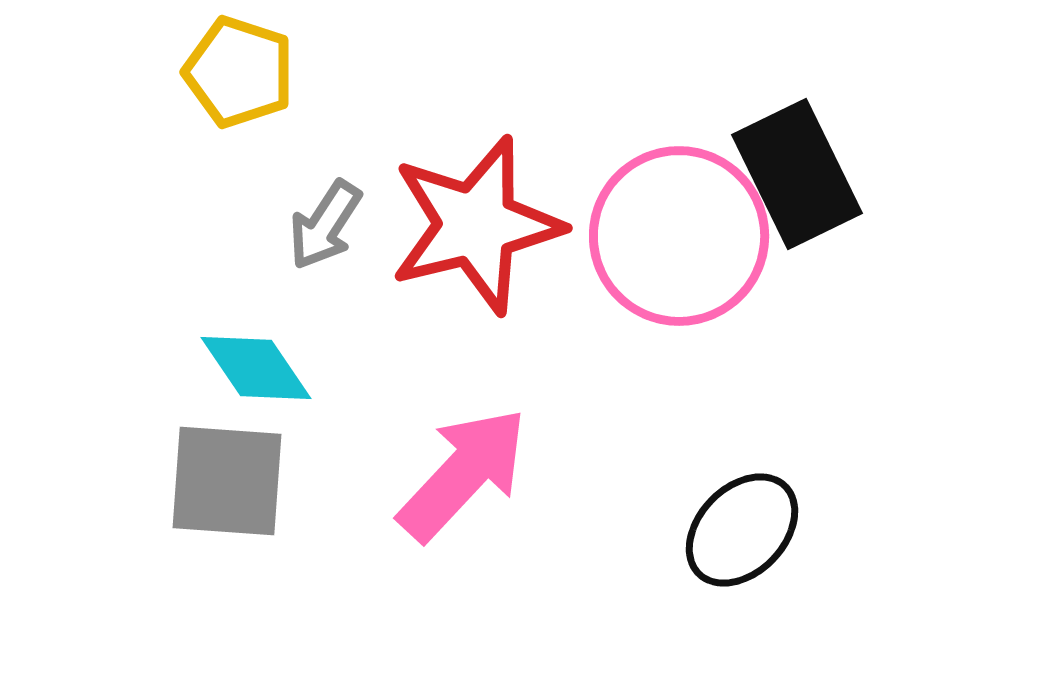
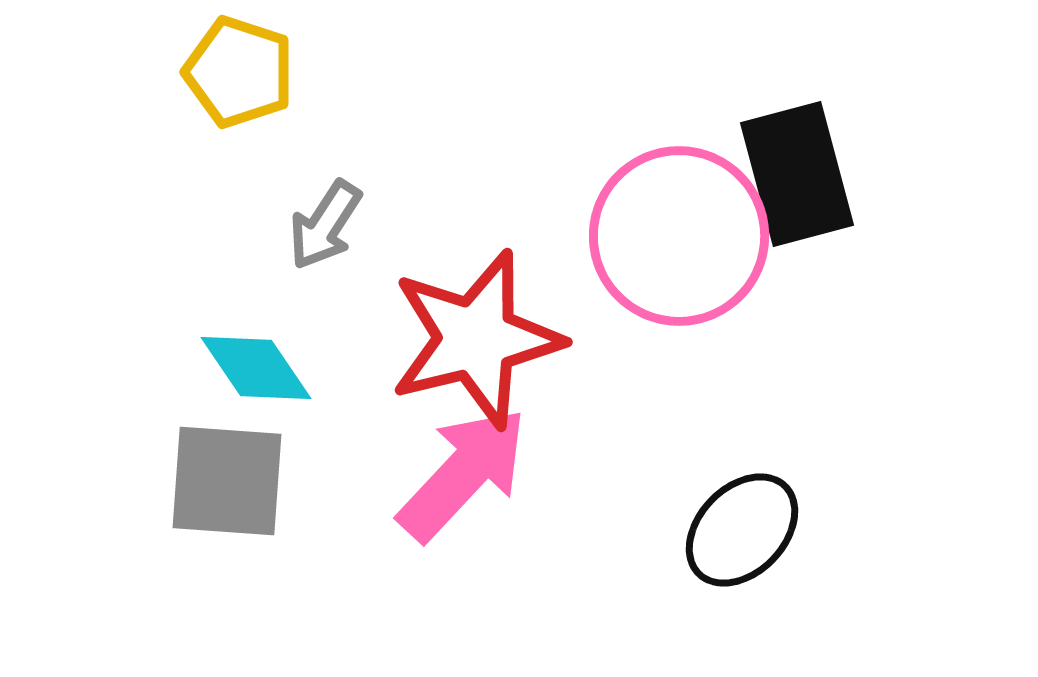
black rectangle: rotated 11 degrees clockwise
red star: moved 114 px down
